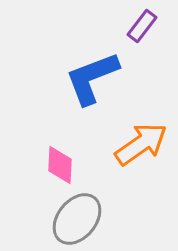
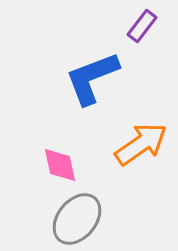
pink diamond: rotated 15 degrees counterclockwise
